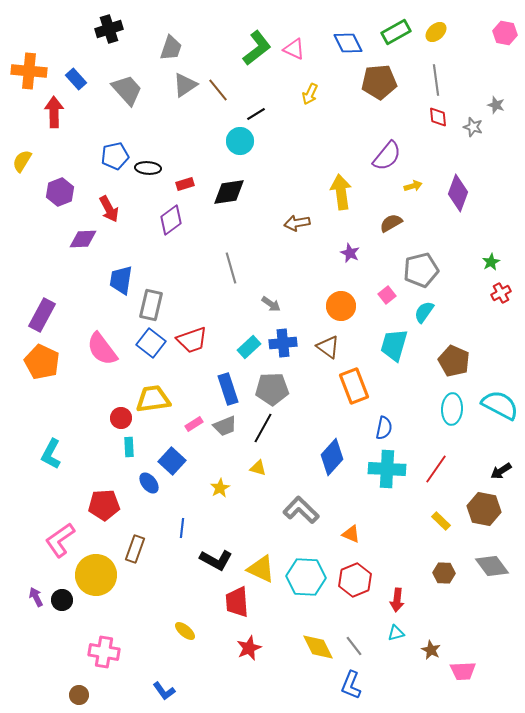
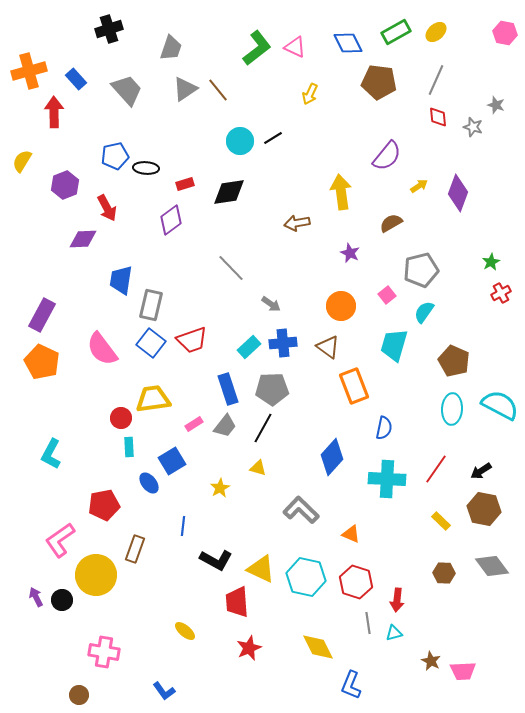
pink triangle at (294, 49): moved 1 px right, 2 px up
orange cross at (29, 71): rotated 20 degrees counterclockwise
gray line at (436, 80): rotated 32 degrees clockwise
brown pentagon at (379, 82): rotated 12 degrees clockwise
gray triangle at (185, 85): moved 4 px down
black line at (256, 114): moved 17 px right, 24 px down
black ellipse at (148, 168): moved 2 px left
yellow arrow at (413, 186): moved 6 px right; rotated 18 degrees counterclockwise
purple hexagon at (60, 192): moved 5 px right, 7 px up
red arrow at (109, 209): moved 2 px left, 1 px up
gray line at (231, 268): rotated 28 degrees counterclockwise
gray trapezoid at (225, 426): rotated 30 degrees counterclockwise
blue square at (172, 461): rotated 16 degrees clockwise
cyan cross at (387, 469): moved 10 px down
black arrow at (501, 471): moved 20 px left
red pentagon at (104, 505): rotated 8 degrees counterclockwise
blue line at (182, 528): moved 1 px right, 2 px up
cyan hexagon at (306, 577): rotated 9 degrees clockwise
red hexagon at (355, 580): moved 1 px right, 2 px down; rotated 20 degrees counterclockwise
cyan triangle at (396, 633): moved 2 px left
gray line at (354, 646): moved 14 px right, 23 px up; rotated 30 degrees clockwise
brown star at (431, 650): moved 11 px down
